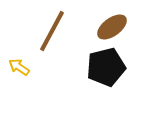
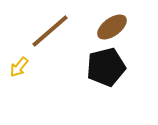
brown line: moved 2 px left; rotated 21 degrees clockwise
yellow arrow: rotated 85 degrees counterclockwise
